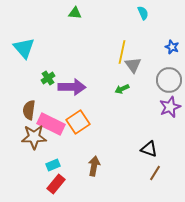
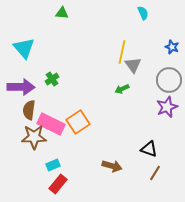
green triangle: moved 13 px left
green cross: moved 4 px right, 1 px down
purple arrow: moved 51 px left
purple star: moved 3 px left
brown arrow: moved 18 px right; rotated 96 degrees clockwise
red rectangle: moved 2 px right
